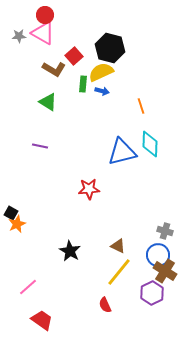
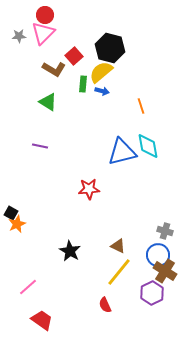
pink triangle: rotated 45 degrees clockwise
yellow semicircle: rotated 15 degrees counterclockwise
cyan diamond: moved 2 px left, 2 px down; rotated 12 degrees counterclockwise
